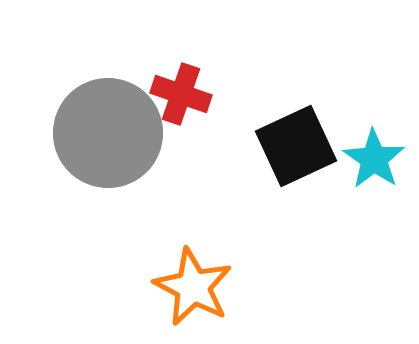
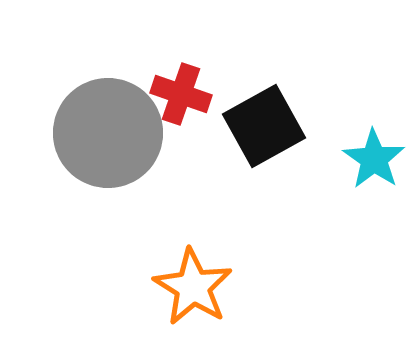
black square: moved 32 px left, 20 px up; rotated 4 degrees counterclockwise
orange star: rotated 4 degrees clockwise
